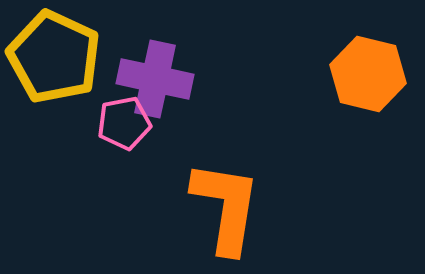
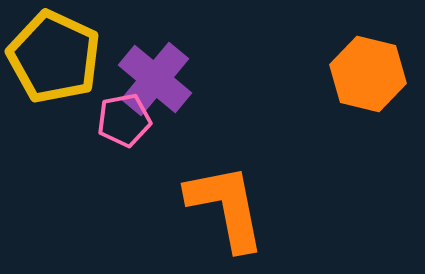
purple cross: rotated 28 degrees clockwise
pink pentagon: moved 3 px up
orange L-shape: rotated 20 degrees counterclockwise
